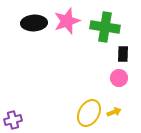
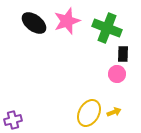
black ellipse: rotated 40 degrees clockwise
green cross: moved 2 px right, 1 px down; rotated 12 degrees clockwise
pink circle: moved 2 px left, 4 px up
